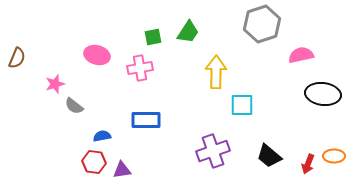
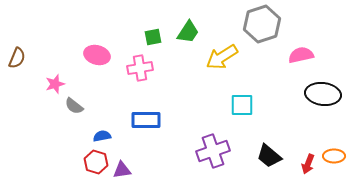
yellow arrow: moved 6 px right, 15 px up; rotated 124 degrees counterclockwise
red hexagon: moved 2 px right; rotated 10 degrees clockwise
